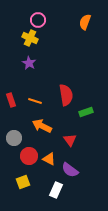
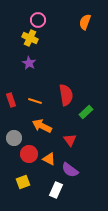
green rectangle: rotated 24 degrees counterclockwise
red circle: moved 2 px up
